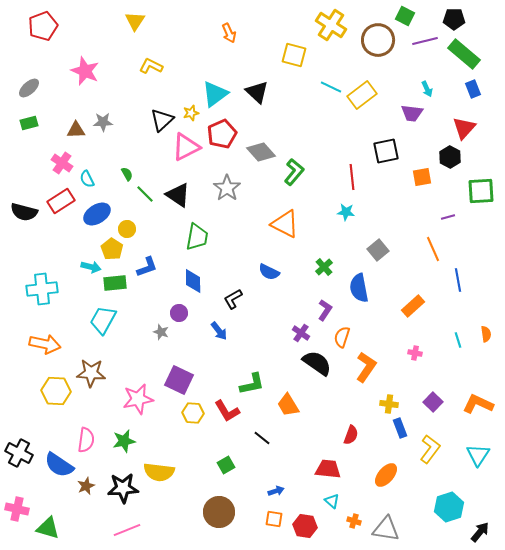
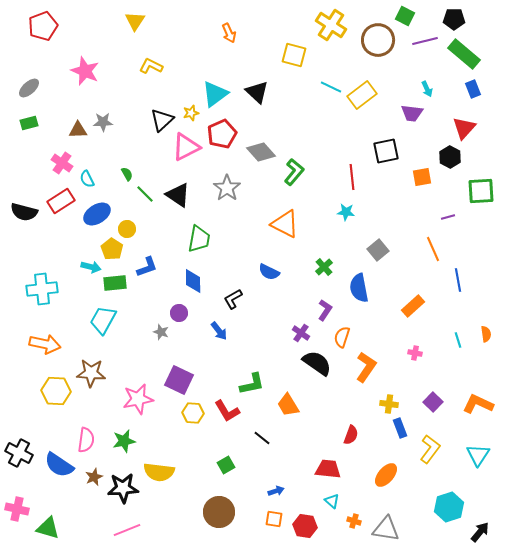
brown triangle at (76, 130): moved 2 px right
green trapezoid at (197, 237): moved 2 px right, 2 px down
brown star at (86, 486): moved 8 px right, 9 px up
